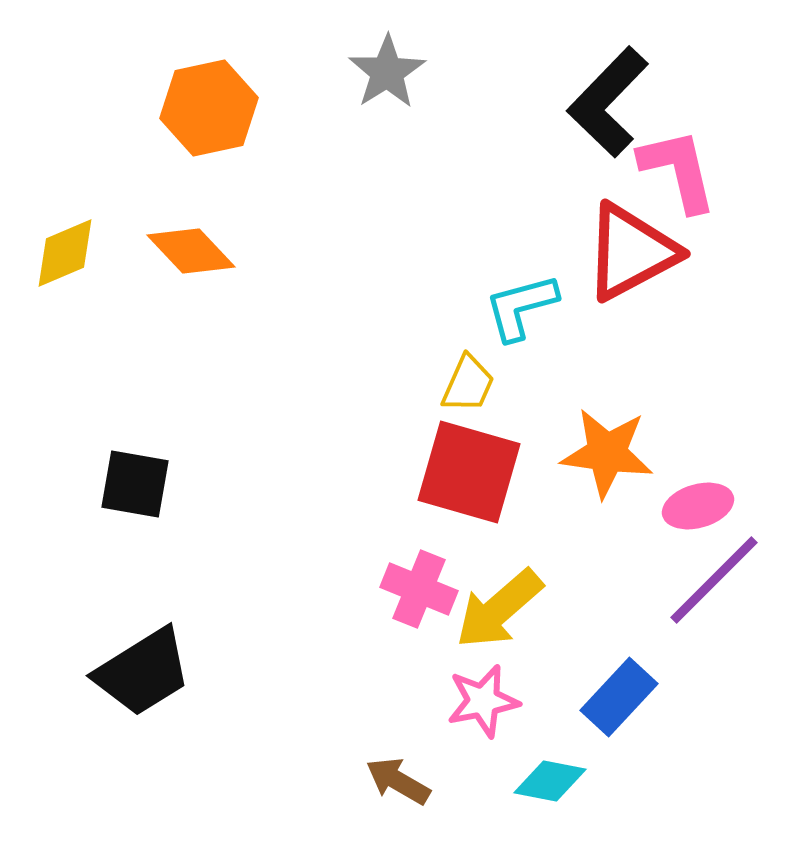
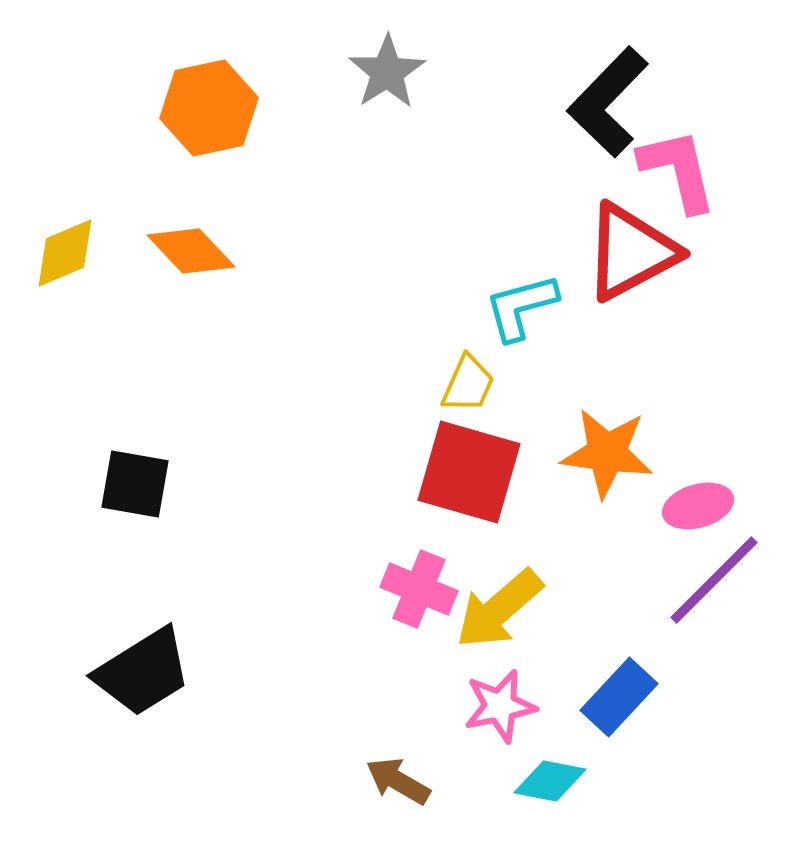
pink star: moved 17 px right, 5 px down
